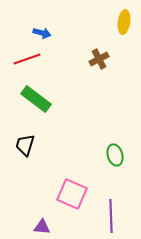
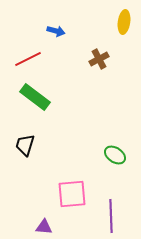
blue arrow: moved 14 px right, 2 px up
red line: moved 1 px right; rotated 8 degrees counterclockwise
green rectangle: moved 1 px left, 2 px up
green ellipse: rotated 40 degrees counterclockwise
pink square: rotated 28 degrees counterclockwise
purple triangle: moved 2 px right
